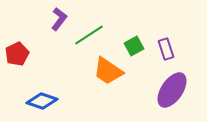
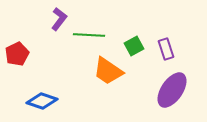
green line: rotated 36 degrees clockwise
